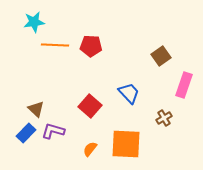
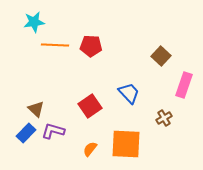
brown square: rotated 12 degrees counterclockwise
red square: rotated 15 degrees clockwise
